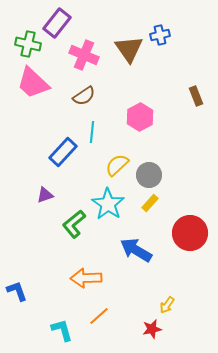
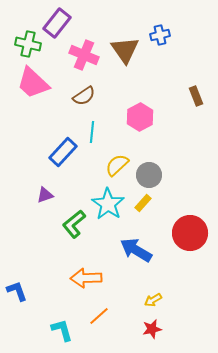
brown triangle: moved 4 px left, 1 px down
yellow rectangle: moved 7 px left
yellow arrow: moved 14 px left, 5 px up; rotated 24 degrees clockwise
